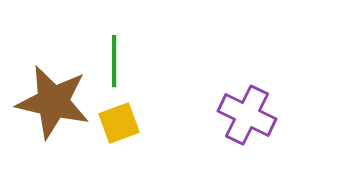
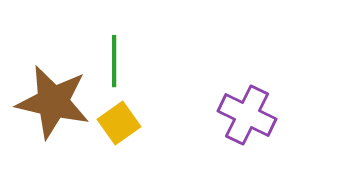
yellow square: rotated 15 degrees counterclockwise
